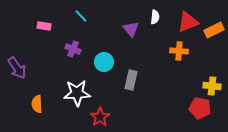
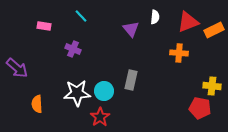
orange cross: moved 2 px down
cyan circle: moved 29 px down
purple arrow: rotated 15 degrees counterclockwise
